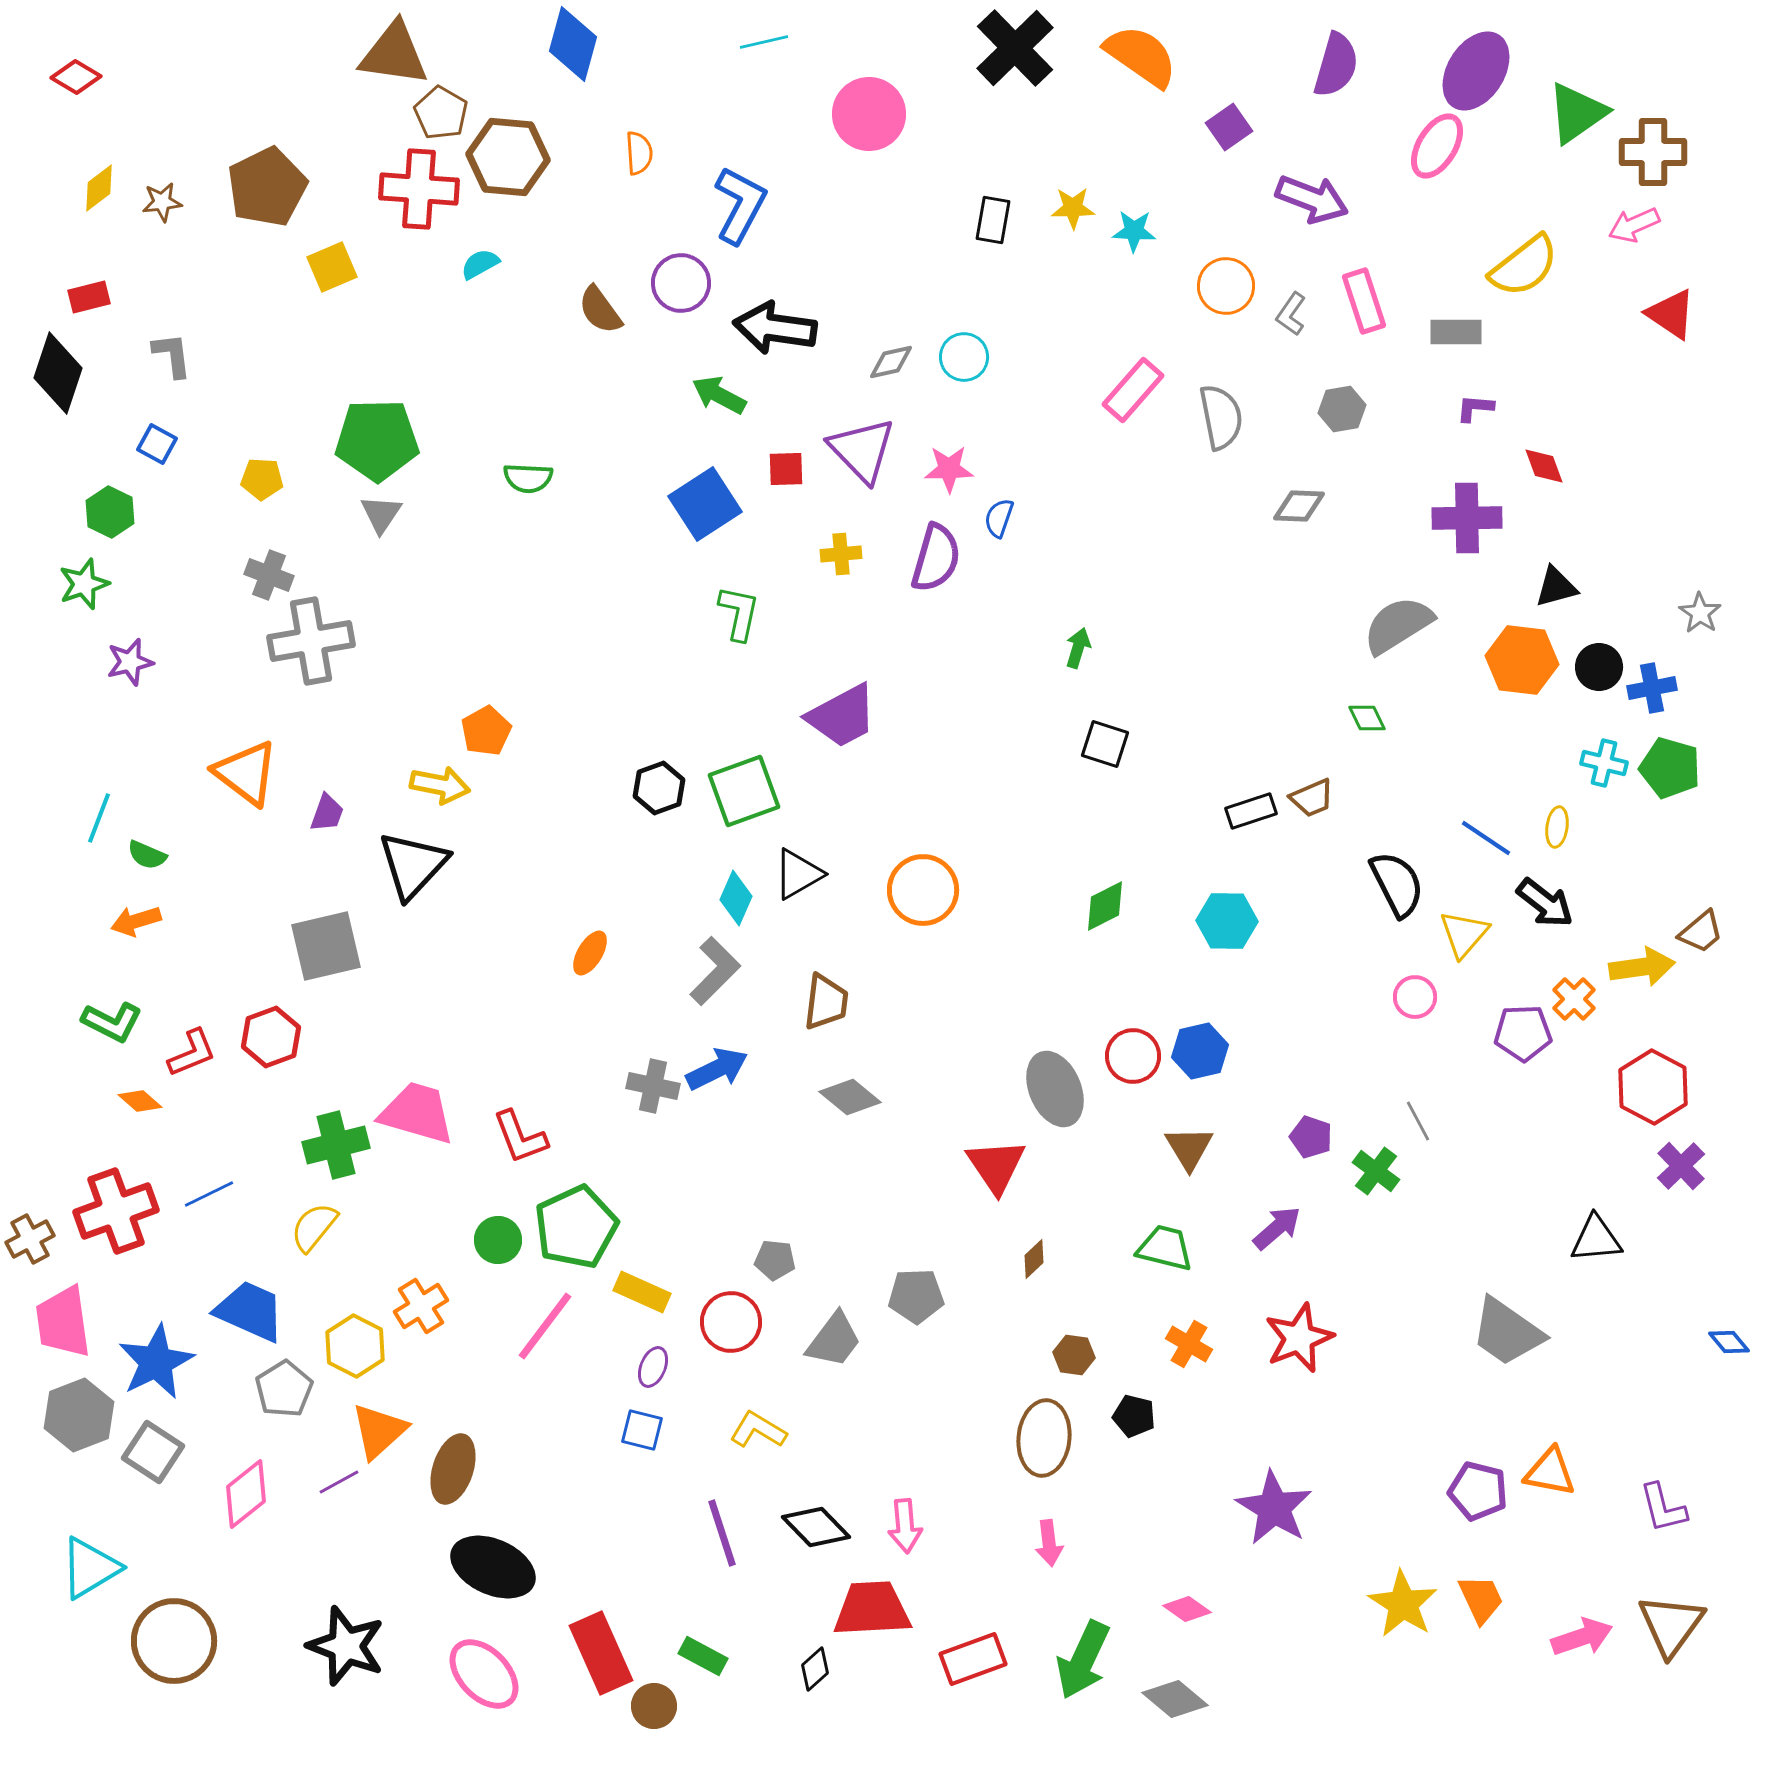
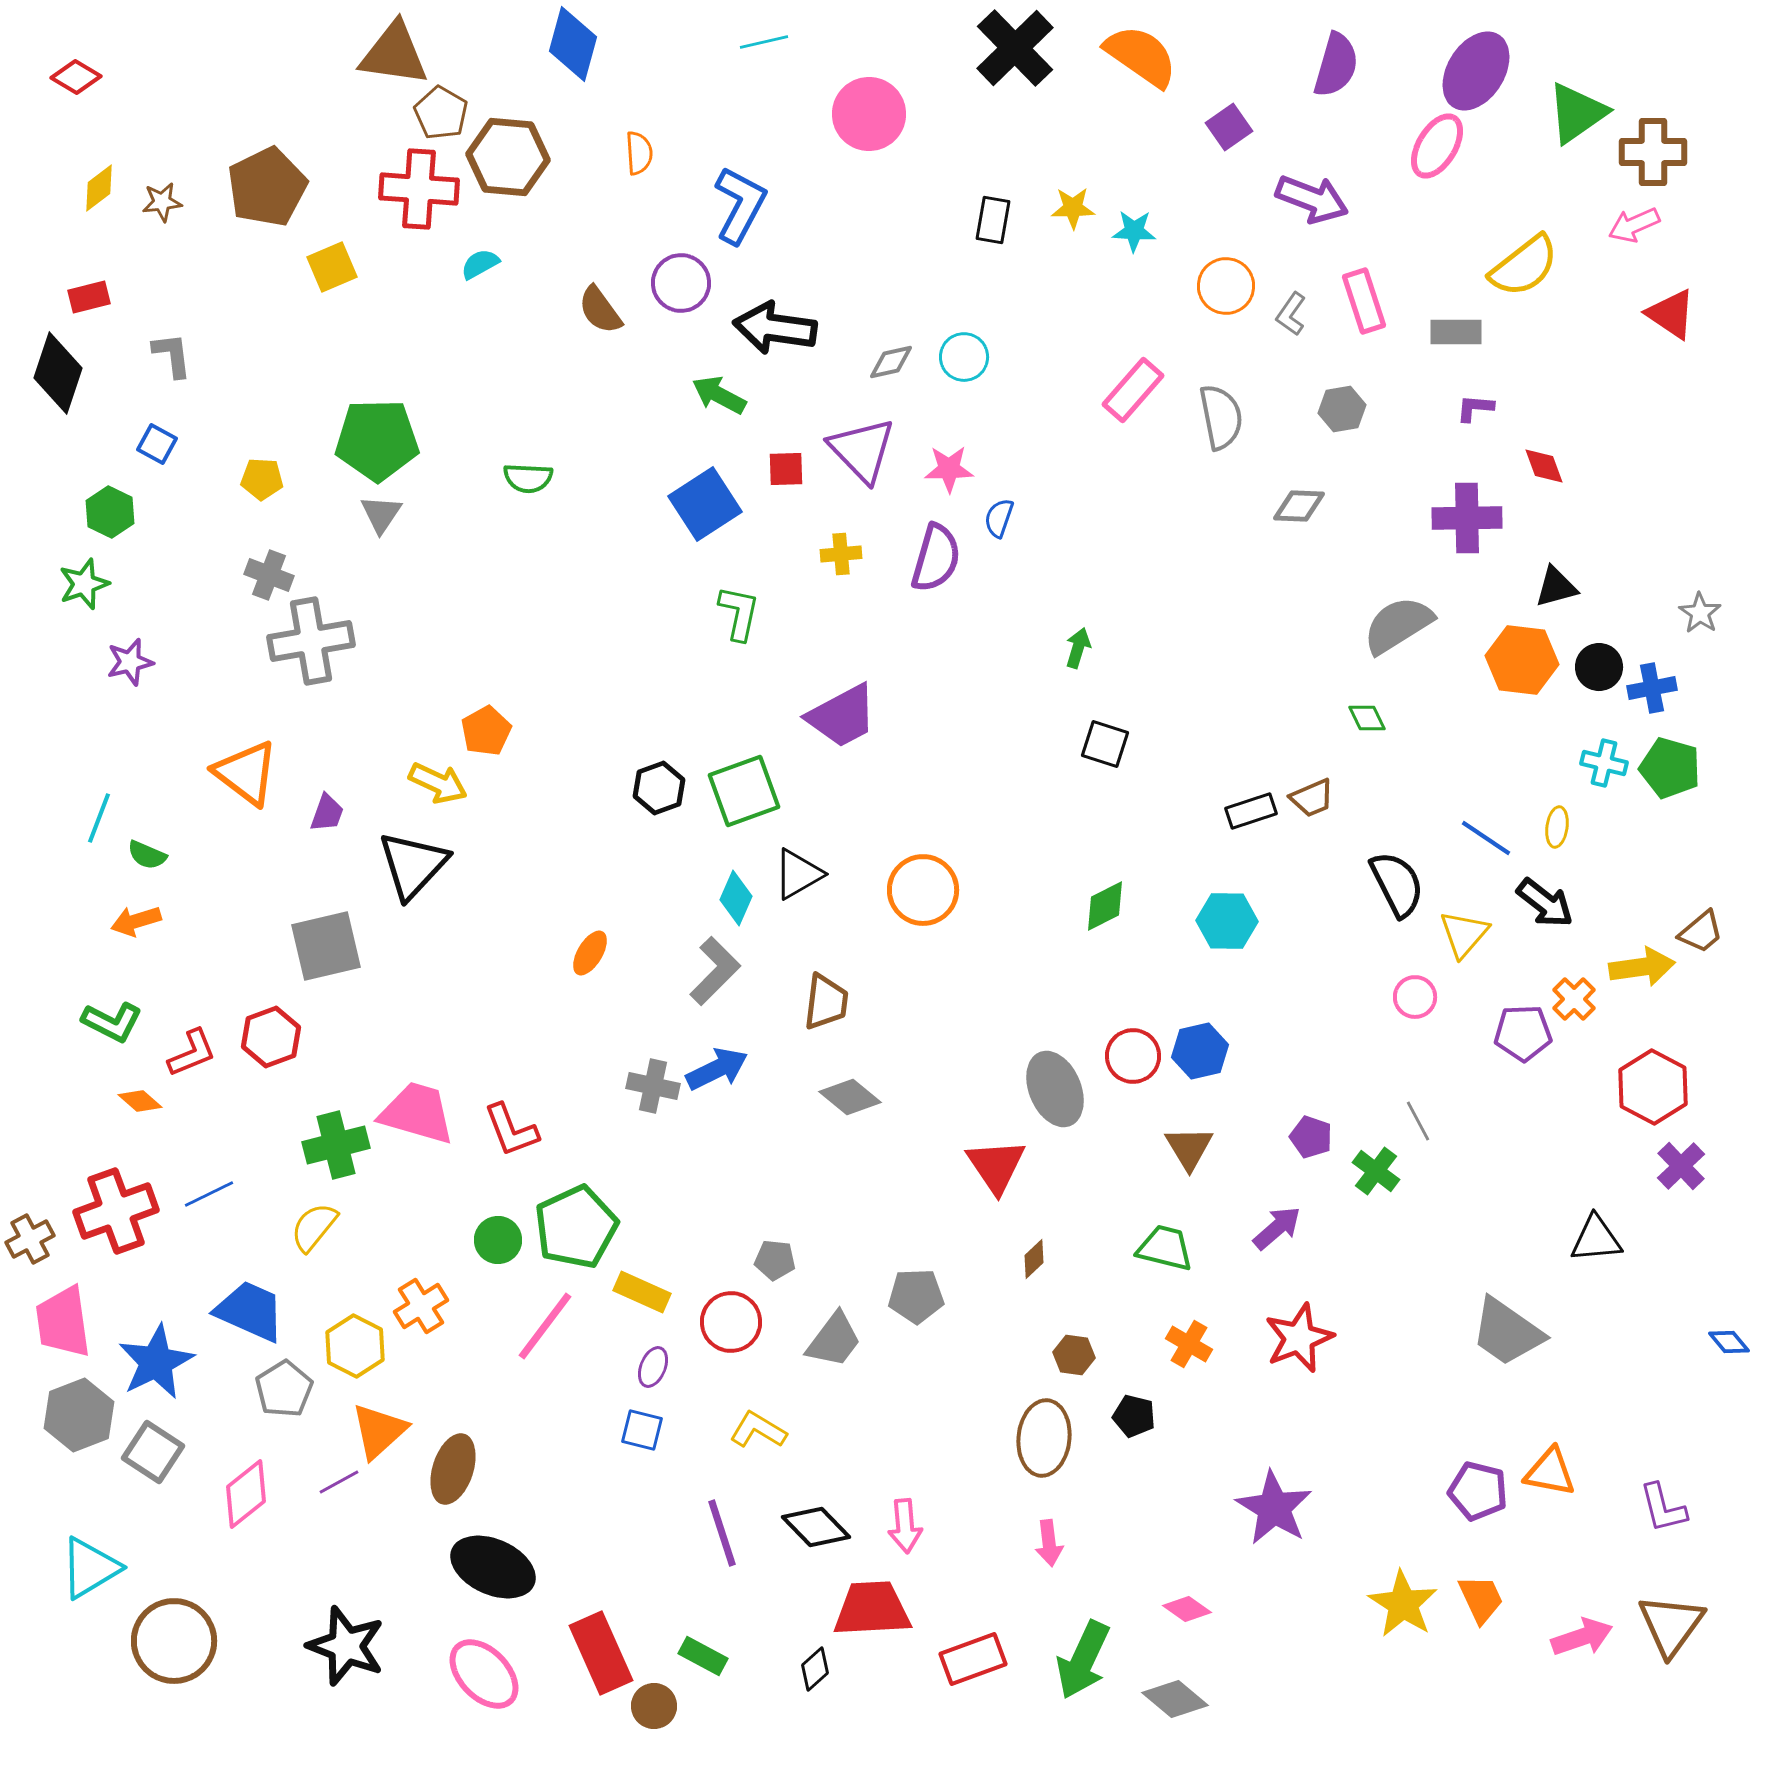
yellow arrow at (440, 785): moved 2 px left, 2 px up; rotated 14 degrees clockwise
red L-shape at (520, 1137): moved 9 px left, 7 px up
